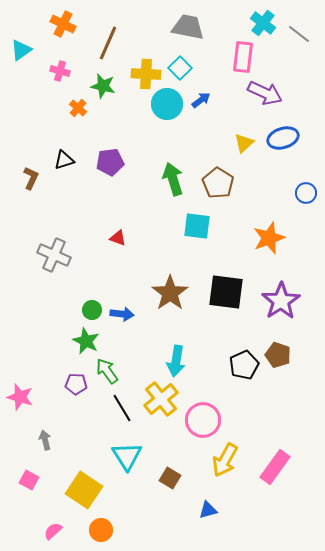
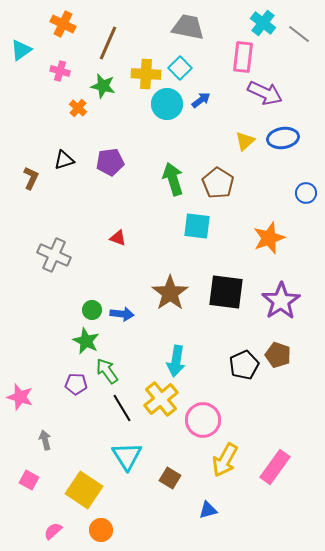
blue ellipse at (283, 138): rotated 8 degrees clockwise
yellow triangle at (244, 143): moved 1 px right, 2 px up
